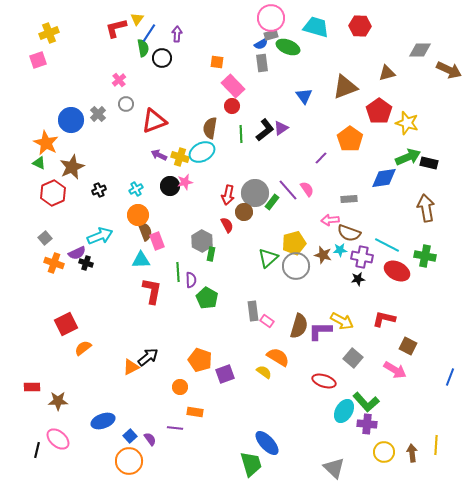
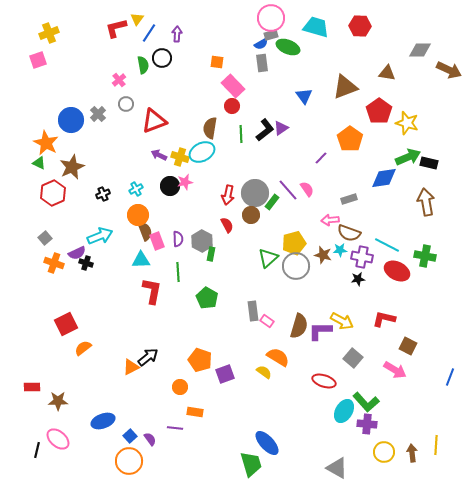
green semicircle at (143, 48): moved 17 px down
brown triangle at (387, 73): rotated 24 degrees clockwise
black cross at (99, 190): moved 4 px right, 4 px down
gray rectangle at (349, 199): rotated 14 degrees counterclockwise
brown arrow at (426, 208): moved 6 px up
brown circle at (244, 212): moved 7 px right, 3 px down
purple semicircle at (191, 280): moved 13 px left, 41 px up
gray triangle at (334, 468): moved 3 px right; rotated 15 degrees counterclockwise
